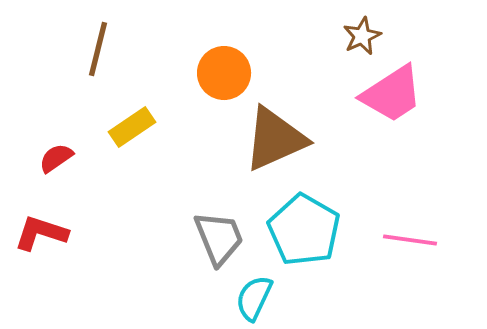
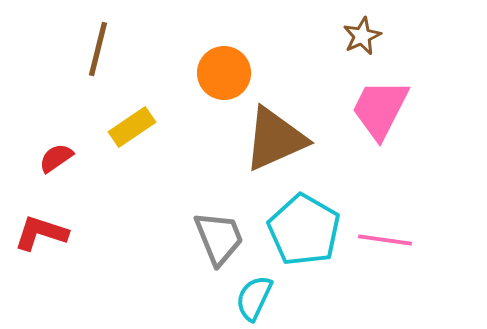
pink trapezoid: moved 12 px left, 15 px down; rotated 150 degrees clockwise
pink line: moved 25 px left
